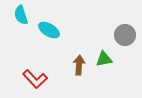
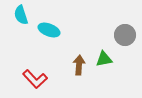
cyan ellipse: rotated 10 degrees counterclockwise
